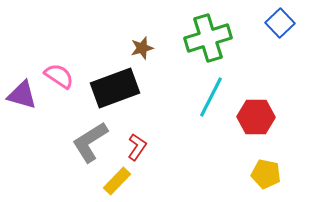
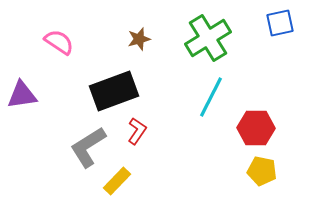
blue square: rotated 32 degrees clockwise
green cross: rotated 15 degrees counterclockwise
brown star: moved 3 px left, 9 px up
pink semicircle: moved 34 px up
black rectangle: moved 1 px left, 3 px down
purple triangle: rotated 24 degrees counterclockwise
red hexagon: moved 11 px down
gray L-shape: moved 2 px left, 5 px down
red L-shape: moved 16 px up
yellow pentagon: moved 4 px left, 3 px up
